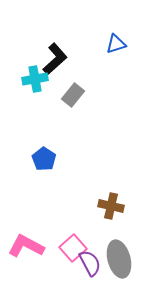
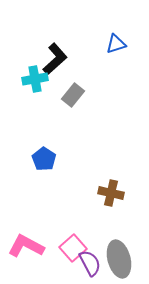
brown cross: moved 13 px up
